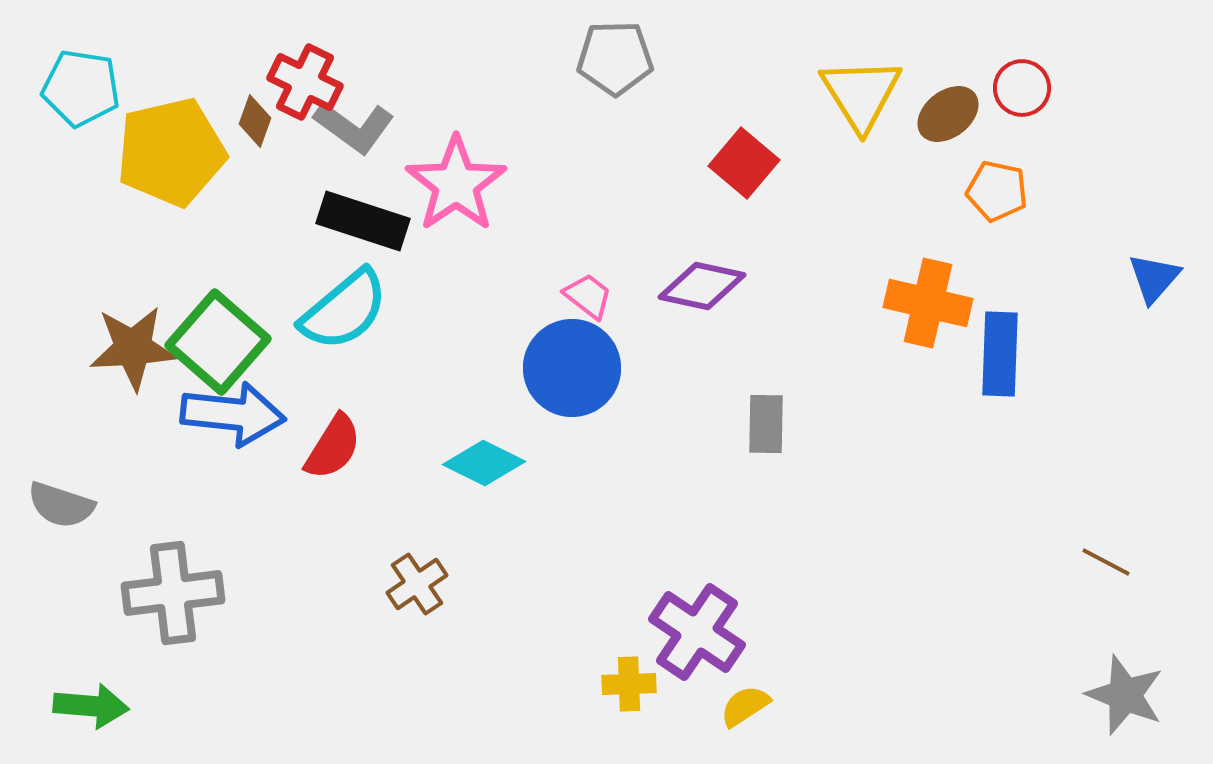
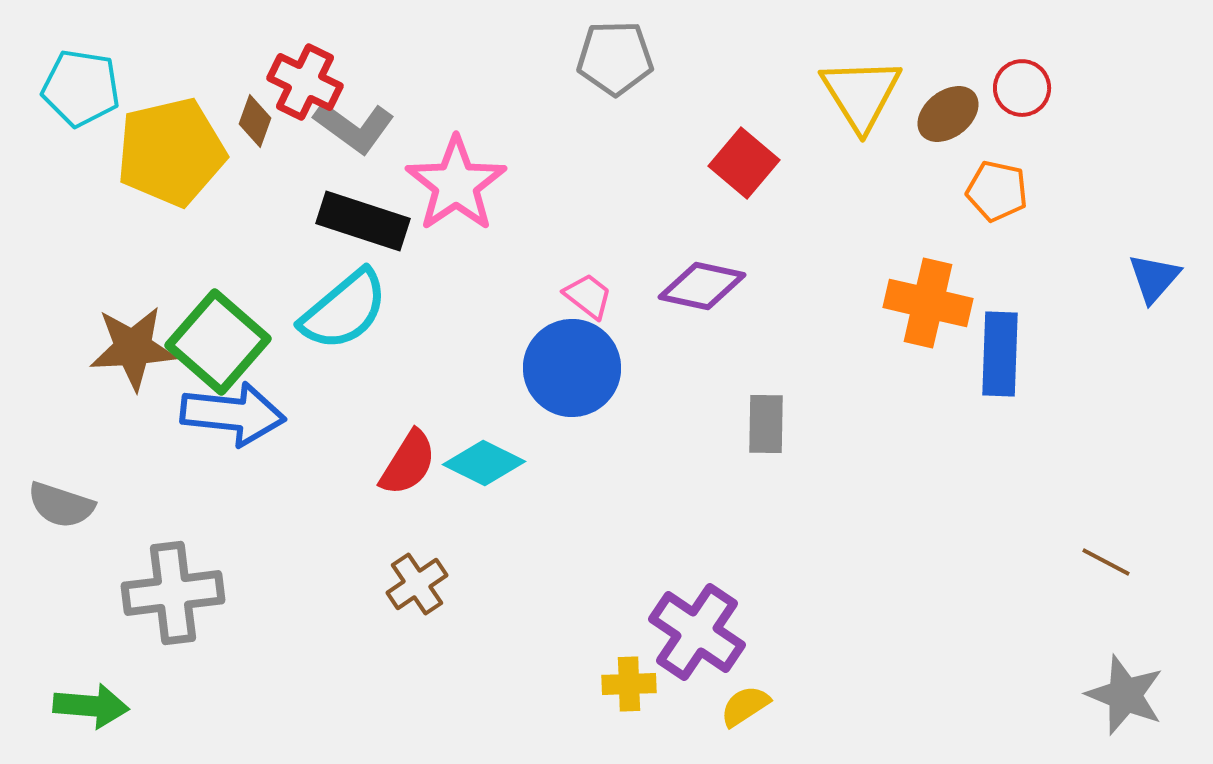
red semicircle: moved 75 px right, 16 px down
